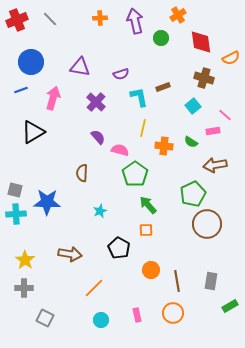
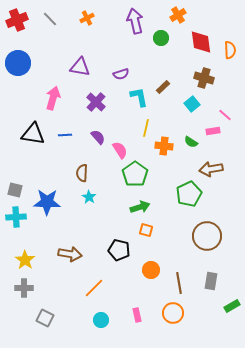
orange cross at (100, 18): moved 13 px left; rotated 24 degrees counterclockwise
orange semicircle at (231, 58): moved 1 px left, 8 px up; rotated 66 degrees counterclockwise
blue circle at (31, 62): moved 13 px left, 1 px down
brown rectangle at (163, 87): rotated 24 degrees counterclockwise
blue line at (21, 90): moved 44 px right, 45 px down; rotated 16 degrees clockwise
cyan square at (193, 106): moved 1 px left, 2 px up
yellow line at (143, 128): moved 3 px right
black triangle at (33, 132): moved 2 px down; rotated 40 degrees clockwise
pink semicircle at (120, 150): rotated 42 degrees clockwise
brown arrow at (215, 165): moved 4 px left, 4 px down
green pentagon at (193, 194): moved 4 px left
green arrow at (148, 205): moved 8 px left, 2 px down; rotated 114 degrees clockwise
cyan star at (100, 211): moved 11 px left, 14 px up; rotated 16 degrees counterclockwise
cyan cross at (16, 214): moved 3 px down
brown circle at (207, 224): moved 12 px down
orange square at (146, 230): rotated 16 degrees clockwise
black pentagon at (119, 248): moved 2 px down; rotated 15 degrees counterclockwise
brown line at (177, 281): moved 2 px right, 2 px down
green rectangle at (230, 306): moved 2 px right
